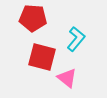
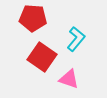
red square: rotated 20 degrees clockwise
pink triangle: moved 2 px right, 1 px down; rotated 20 degrees counterclockwise
